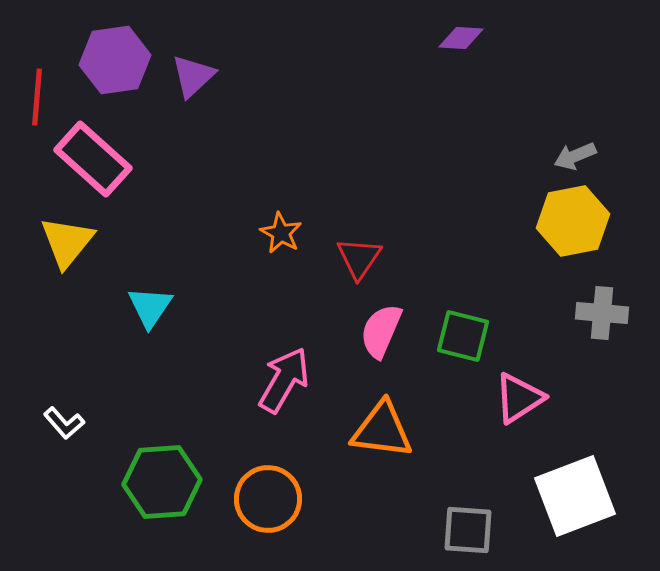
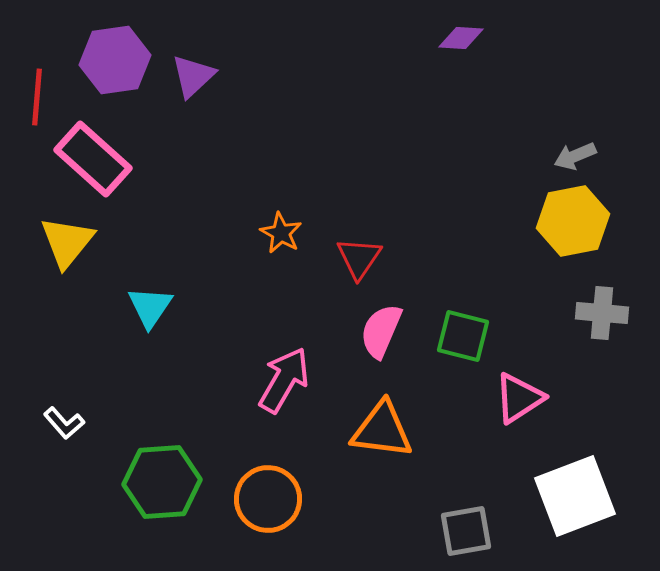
gray square: moved 2 px left, 1 px down; rotated 14 degrees counterclockwise
